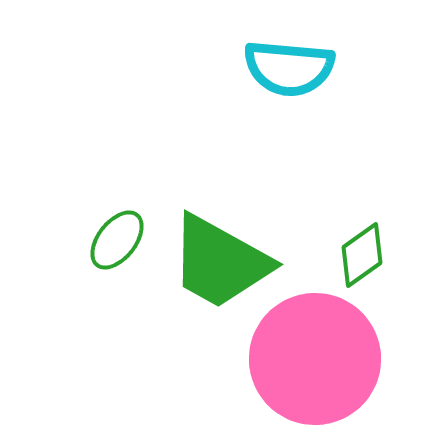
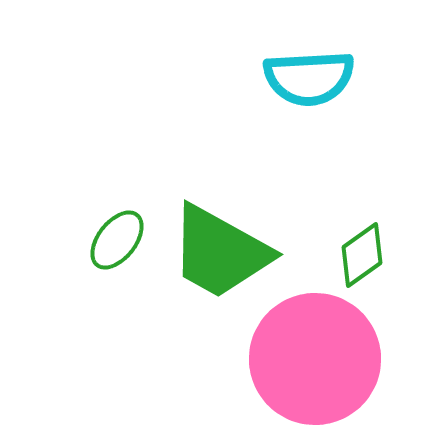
cyan semicircle: moved 20 px right, 10 px down; rotated 8 degrees counterclockwise
green trapezoid: moved 10 px up
